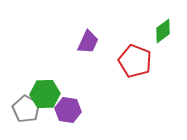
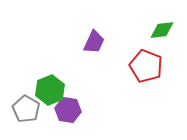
green diamond: moved 1 px left, 1 px up; rotated 30 degrees clockwise
purple trapezoid: moved 6 px right
red pentagon: moved 11 px right, 5 px down
green hexagon: moved 5 px right, 4 px up; rotated 20 degrees counterclockwise
